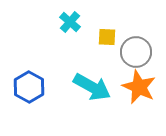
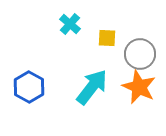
cyan cross: moved 2 px down
yellow square: moved 1 px down
gray circle: moved 4 px right, 2 px down
cyan arrow: rotated 81 degrees counterclockwise
